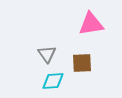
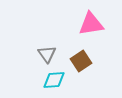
brown square: moved 1 px left, 2 px up; rotated 30 degrees counterclockwise
cyan diamond: moved 1 px right, 1 px up
